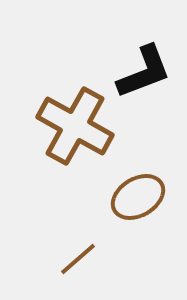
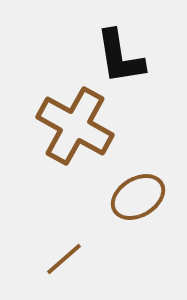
black L-shape: moved 24 px left, 15 px up; rotated 102 degrees clockwise
brown line: moved 14 px left
